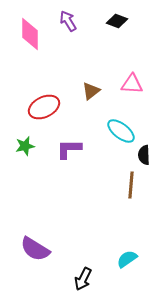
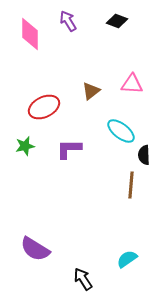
black arrow: rotated 120 degrees clockwise
